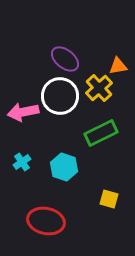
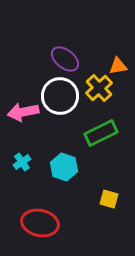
red ellipse: moved 6 px left, 2 px down
